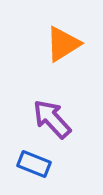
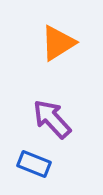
orange triangle: moved 5 px left, 1 px up
